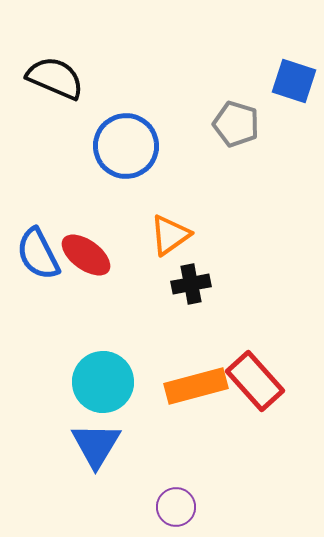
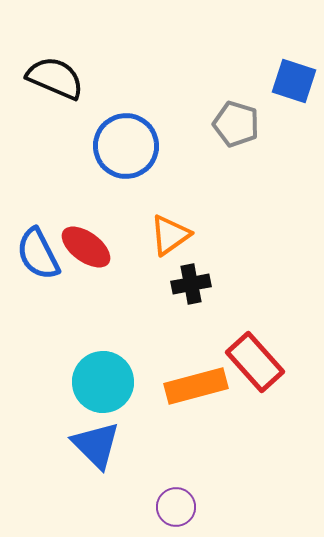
red ellipse: moved 8 px up
red rectangle: moved 19 px up
blue triangle: rotated 16 degrees counterclockwise
